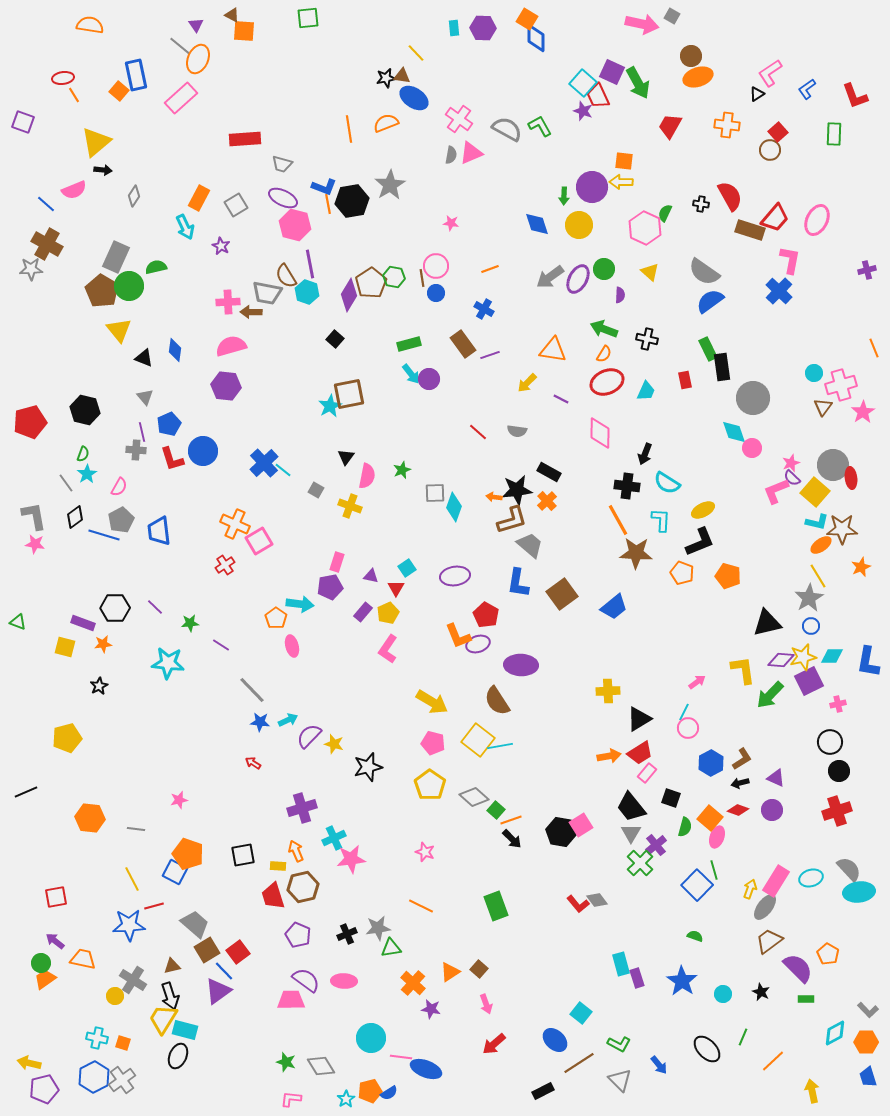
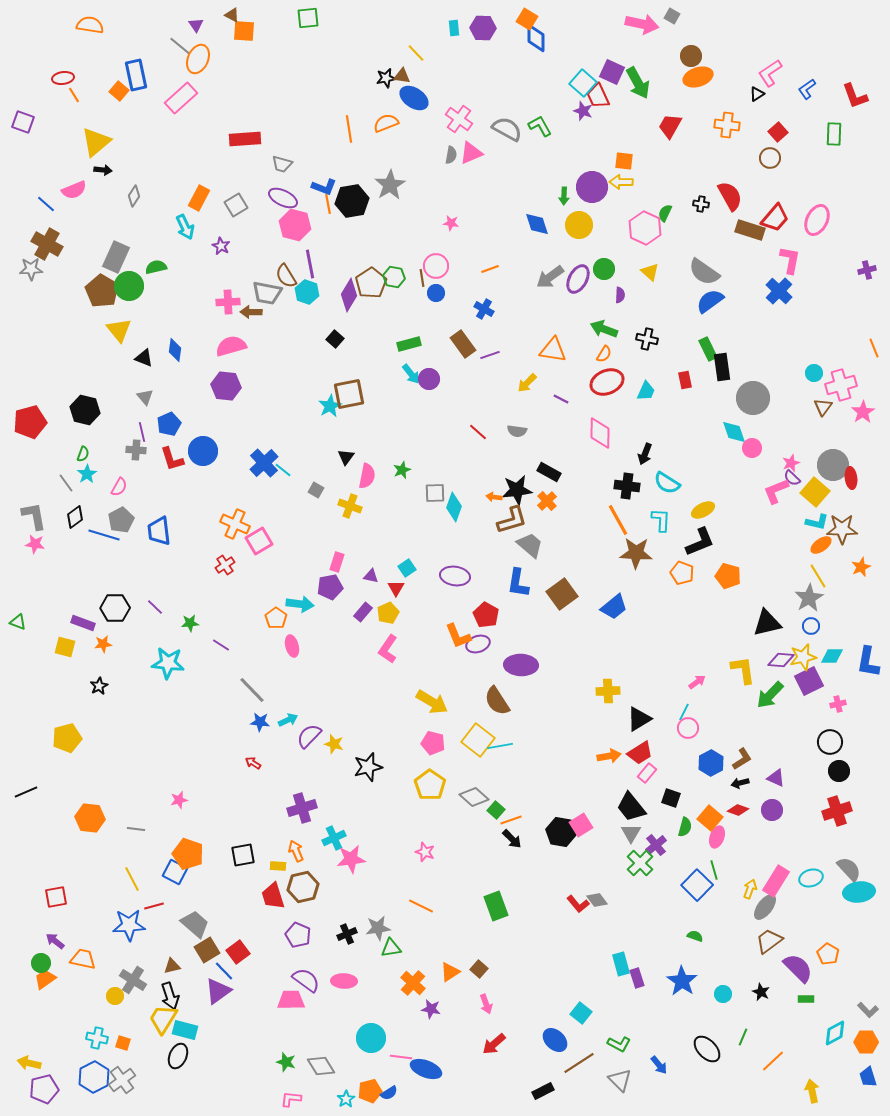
brown circle at (770, 150): moved 8 px down
purple ellipse at (455, 576): rotated 16 degrees clockwise
